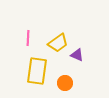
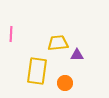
pink line: moved 17 px left, 4 px up
yellow trapezoid: rotated 150 degrees counterclockwise
purple triangle: rotated 24 degrees counterclockwise
